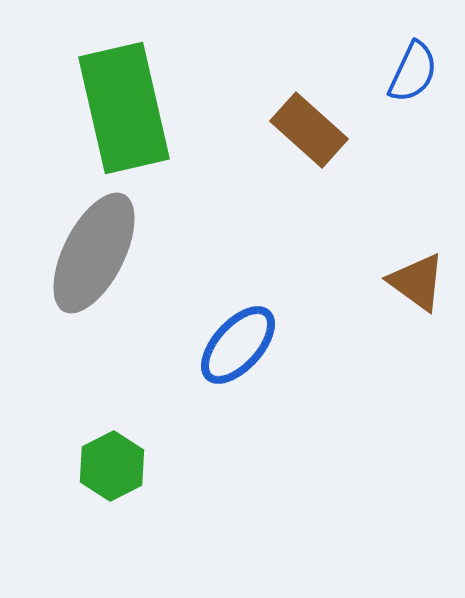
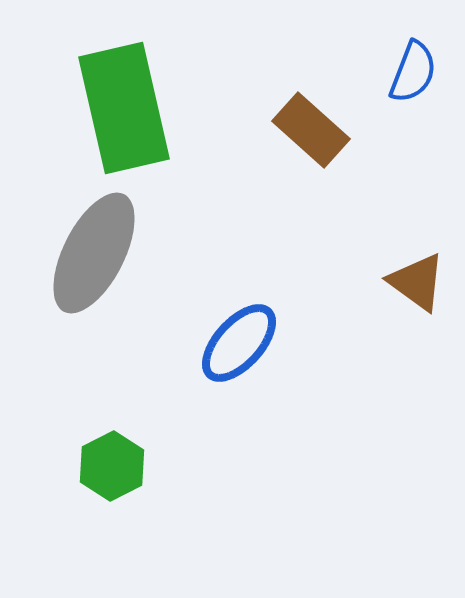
blue semicircle: rotated 4 degrees counterclockwise
brown rectangle: moved 2 px right
blue ellipse: moved 1 px right, 2 px up
